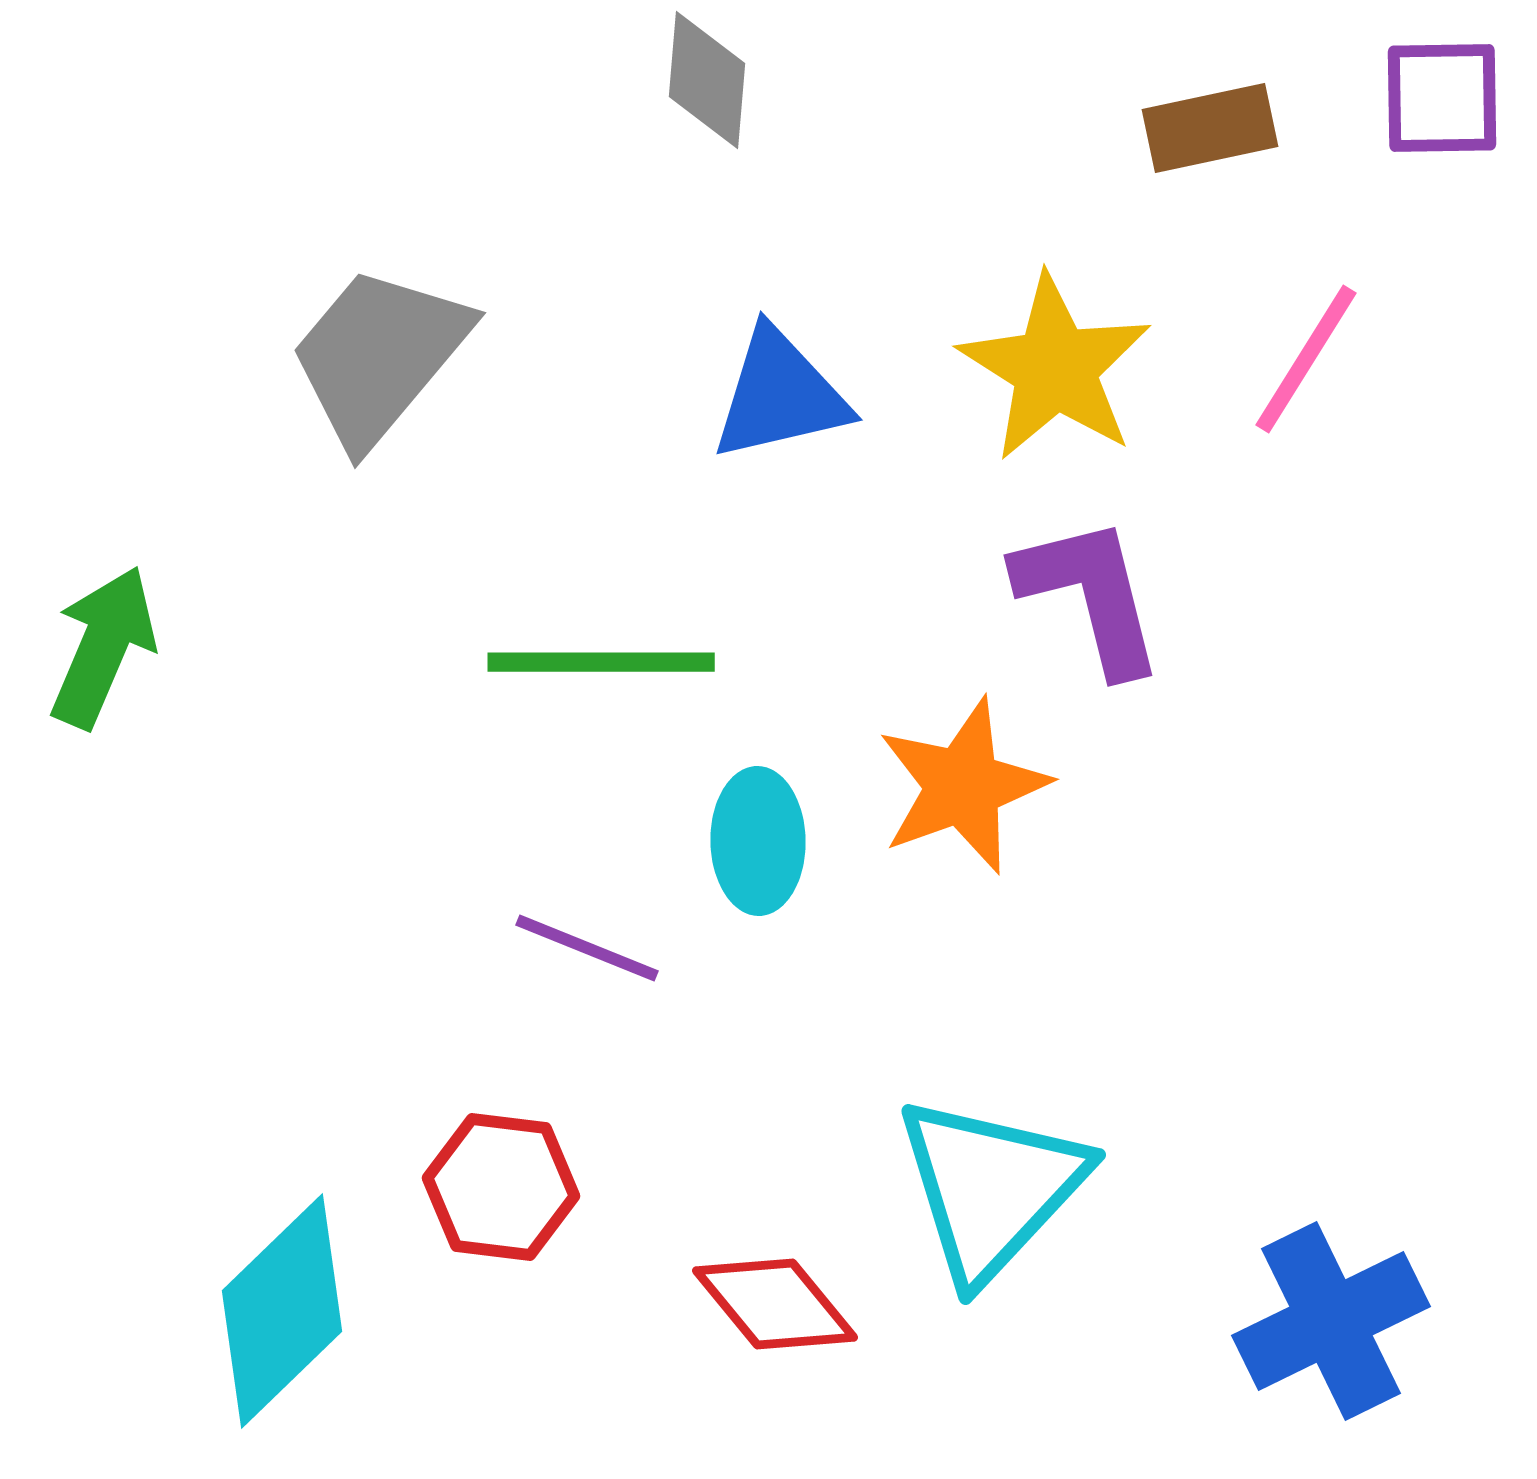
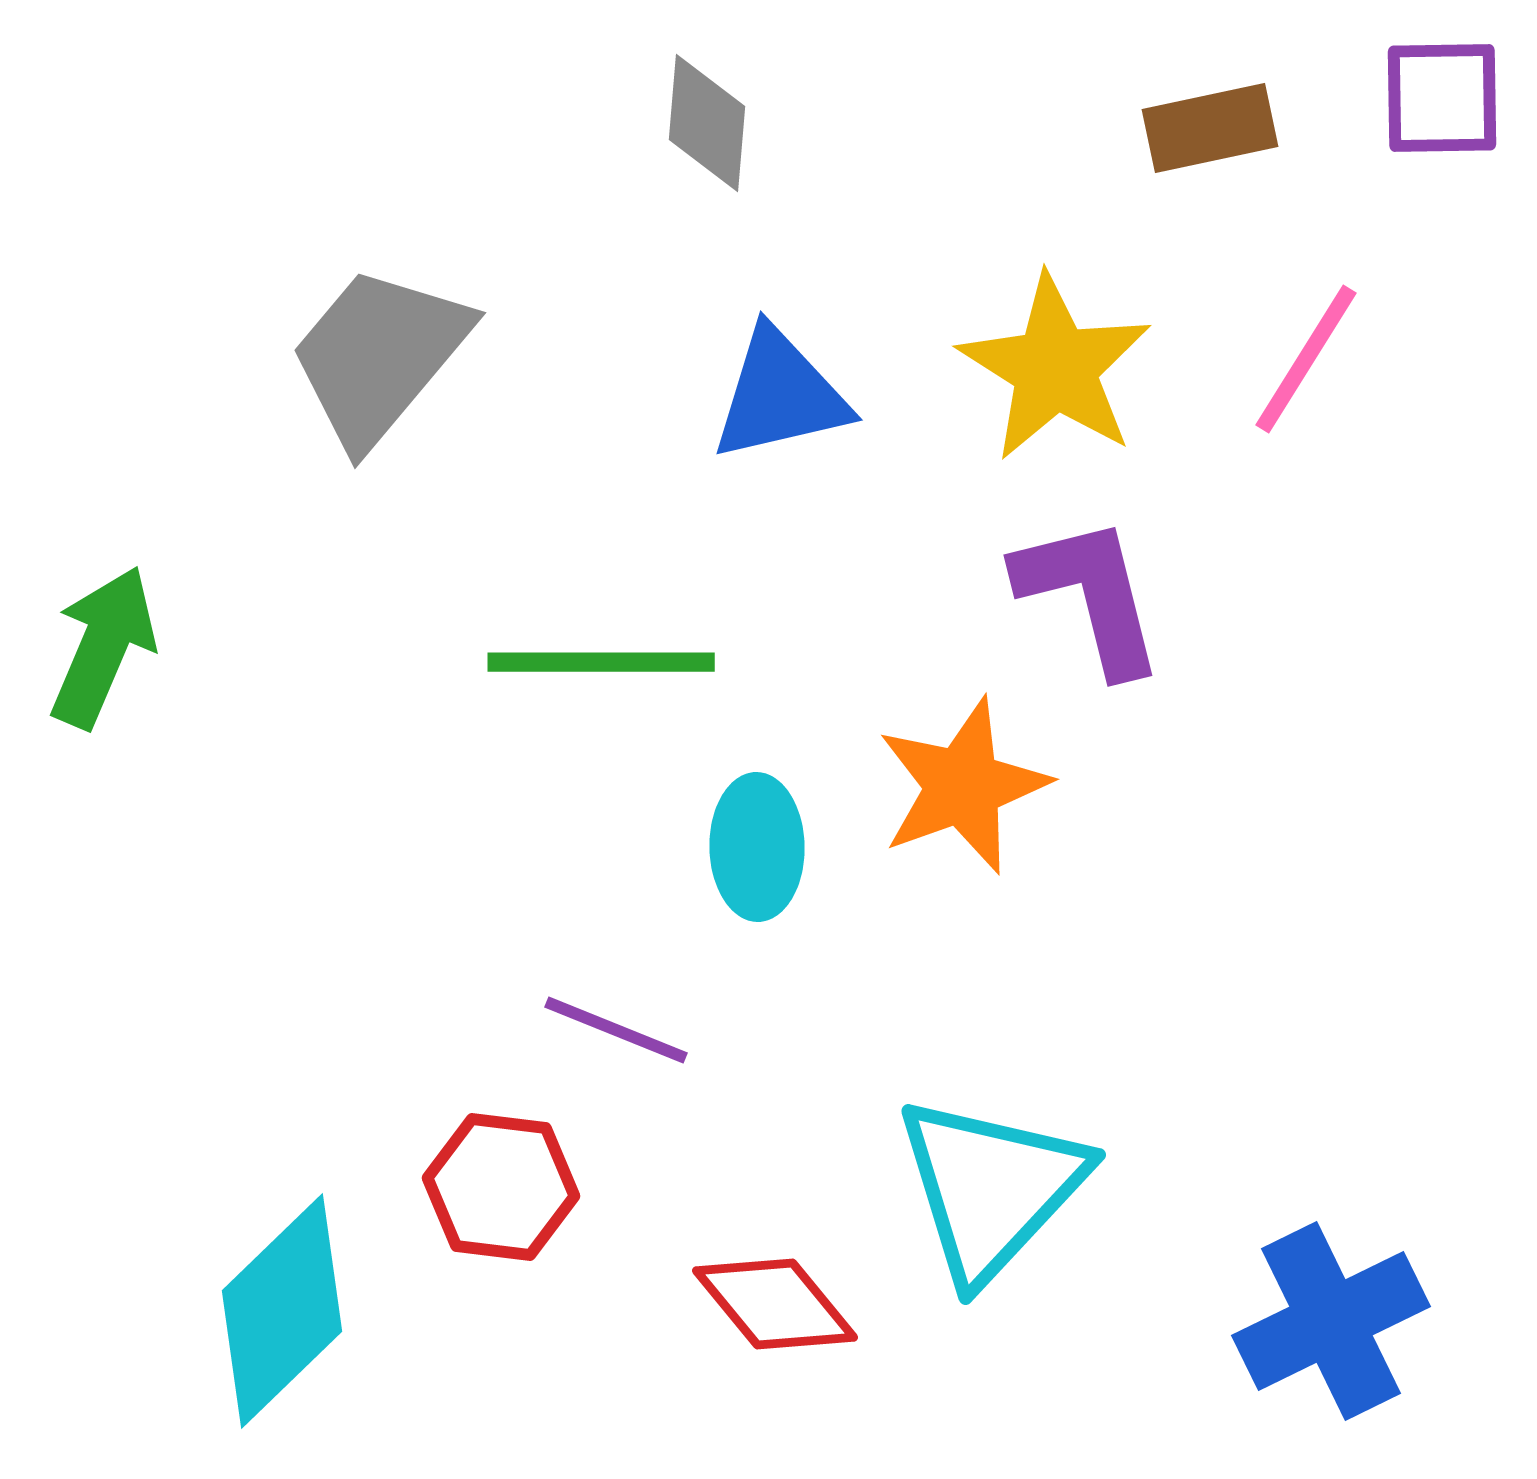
gray diamond: moved 43 px down
cyan ellipse: moved 1 px left, 6 px down
purple line: moved 29 px right, 82 px down
